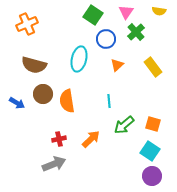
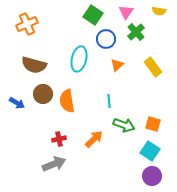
green arrow: rotated 120 degrees counterclockwise
orange arrow: moved 3 px right
